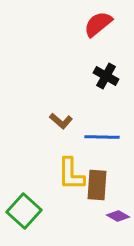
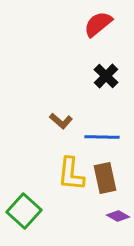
black cross: rotated 15 degrees clockwise
yellow L-shape: rotated 6 degrees clockwise
brown rectangle: moved 8 px right, 7 px up; rotated 16 degrees counterclockwise
